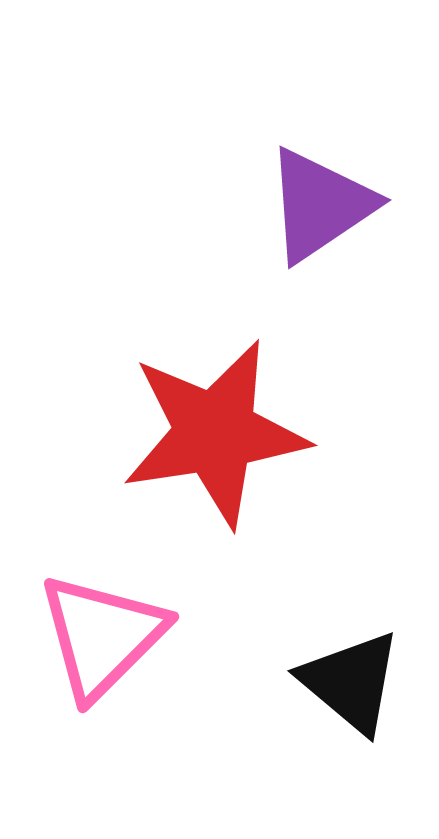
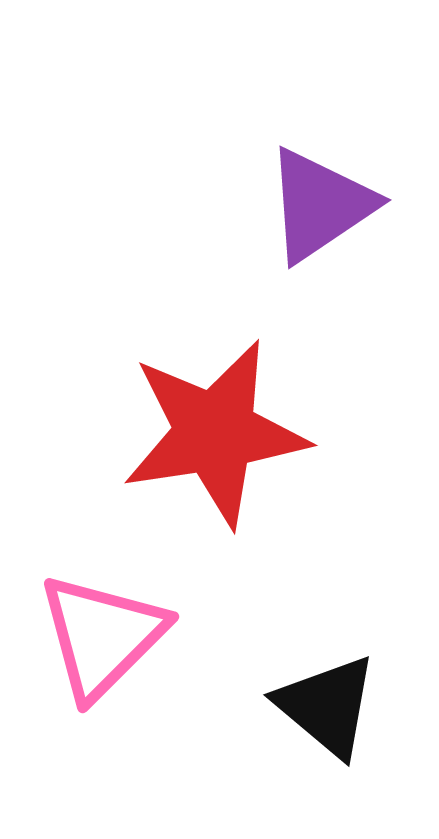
black triangle: moved 24 px left, 24 px down
